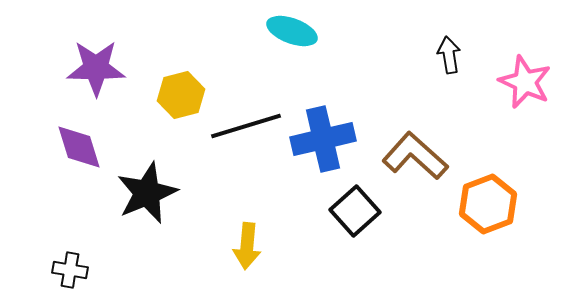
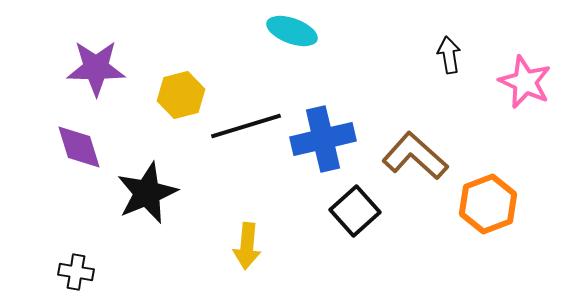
black cross: moved 6 px right, 2 px down
